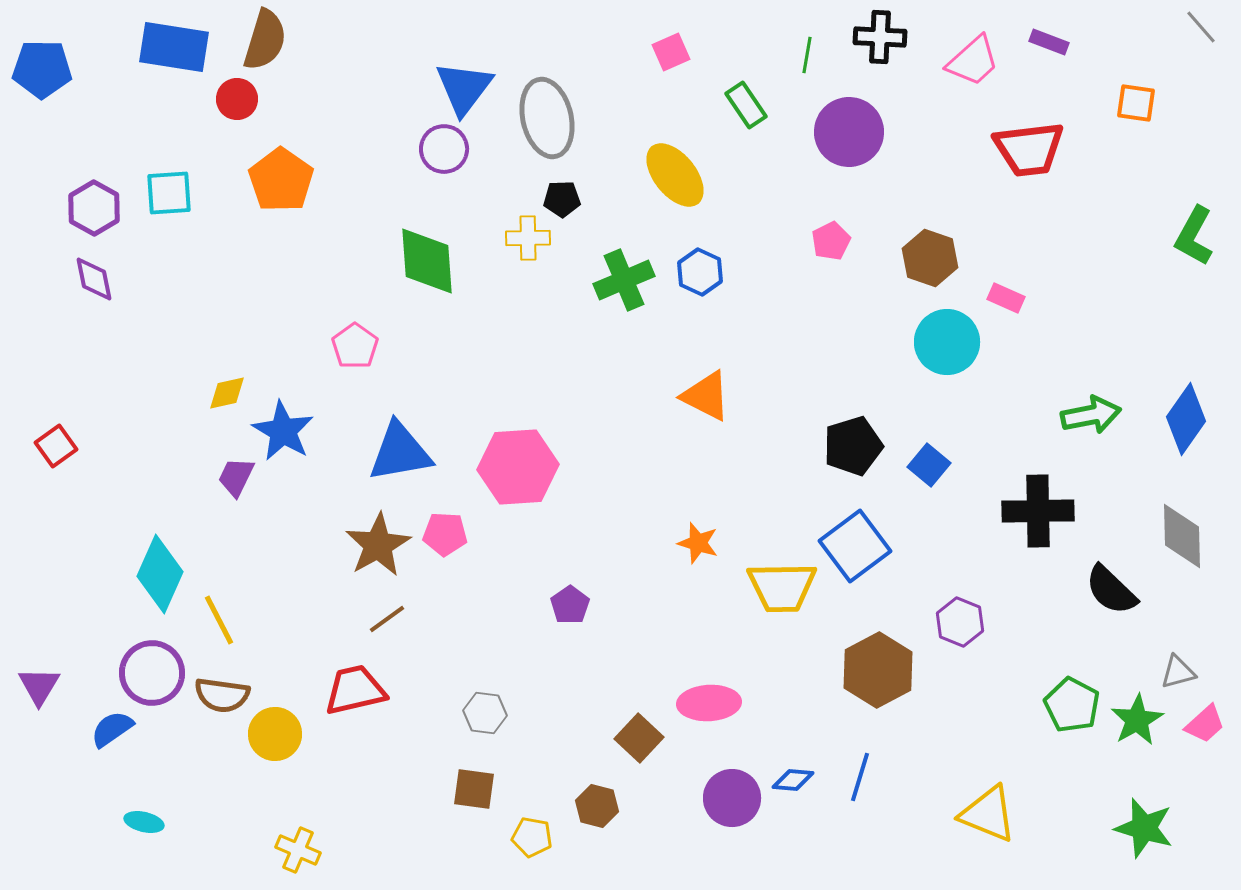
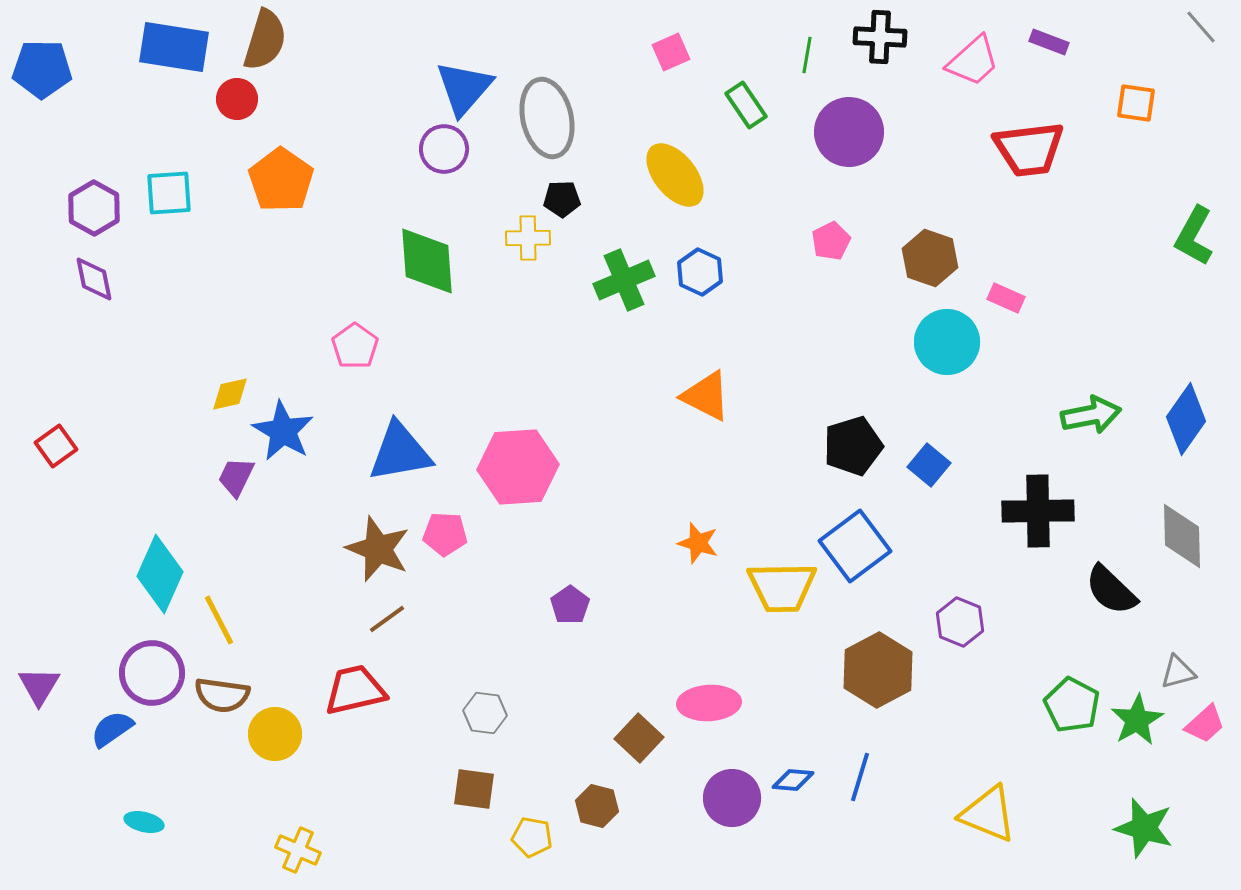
blue triangle at (464, 88): rotated 4 degrees clockwise
yellow diamond at (227, 393): moved 3 px right, 1 px down
brown star at (378, 545): moved 4 px down; rotated 20 degrees counterclockwise
